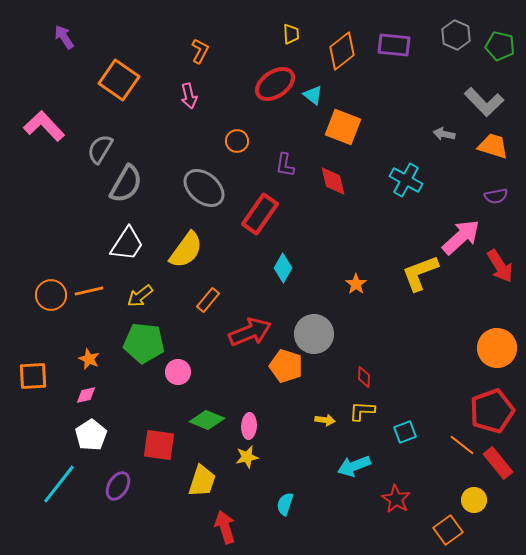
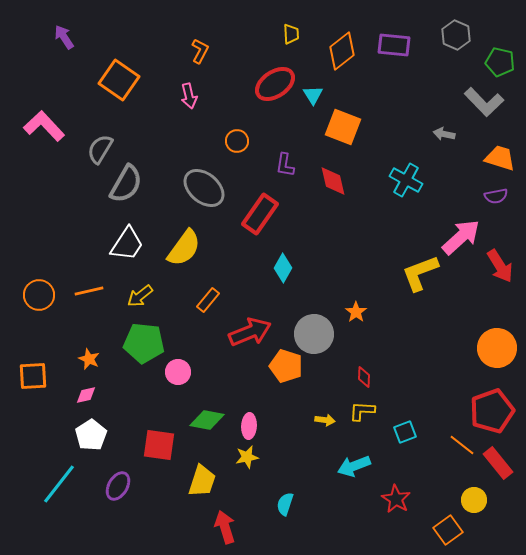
green pentagon at (500, 46): moved 16 px down
cyan triangle at (313, 95): rotated 20 degrees clockwise
orange trapezoid at (493, 146): moved 7 px right, 12 px down
yellow semicircle at (186, 250): moved 2 px left, 2 px up
orange star at (356, 284): moved 28 px down
orange circle at (51, 295): moved 12 px left
green diamond at (207, 420): rotated 12 degrees counterclockwise
